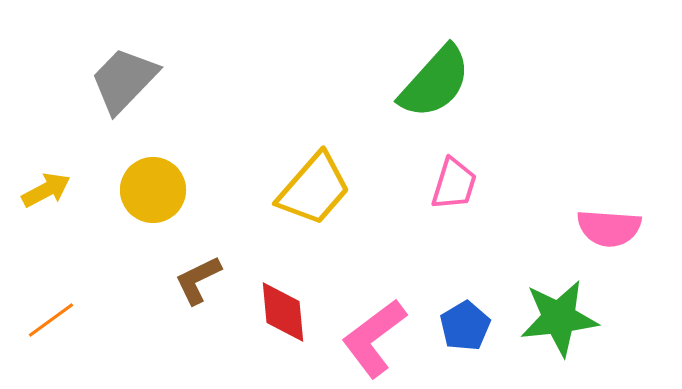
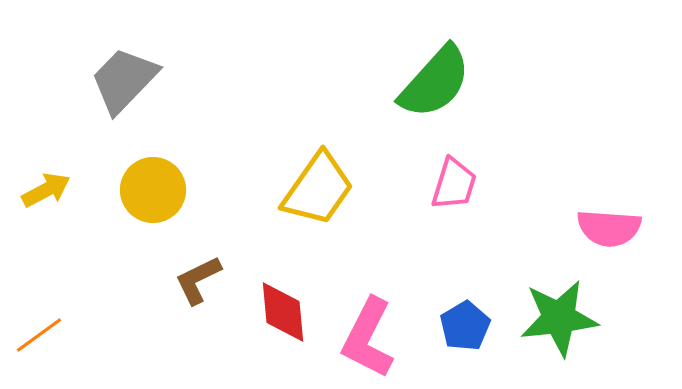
yellow trapezoid: moved 4 px right; rotated 6 degrees counterclockwise
orange line: moved 12 px left, 15 px down
pink L-shape: moved 6 px left; rotated 26 degrees counterclockwise
